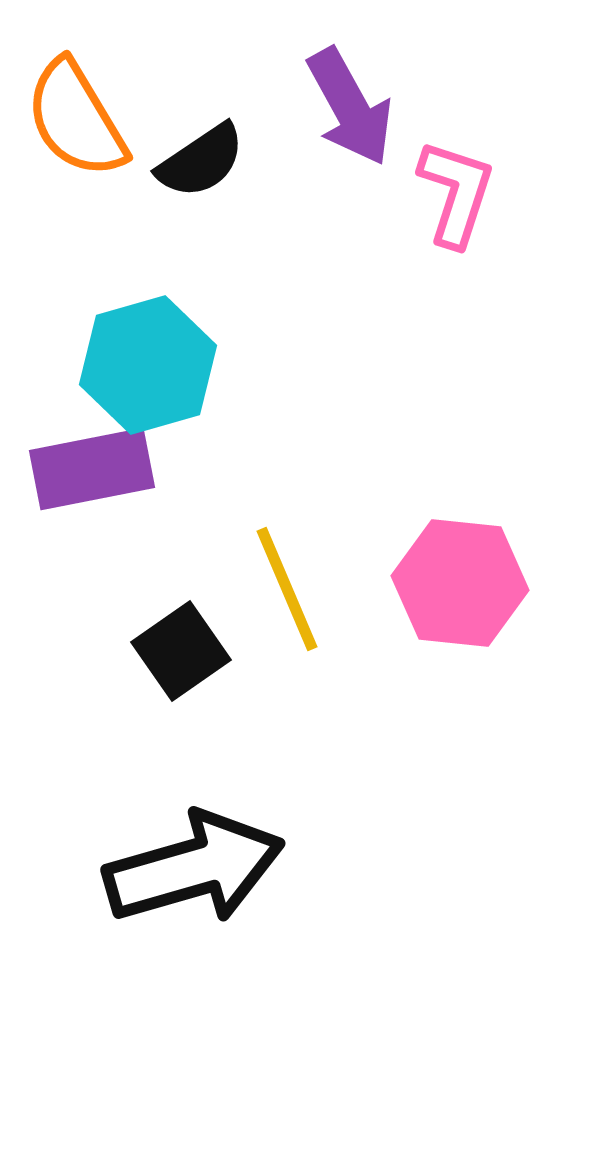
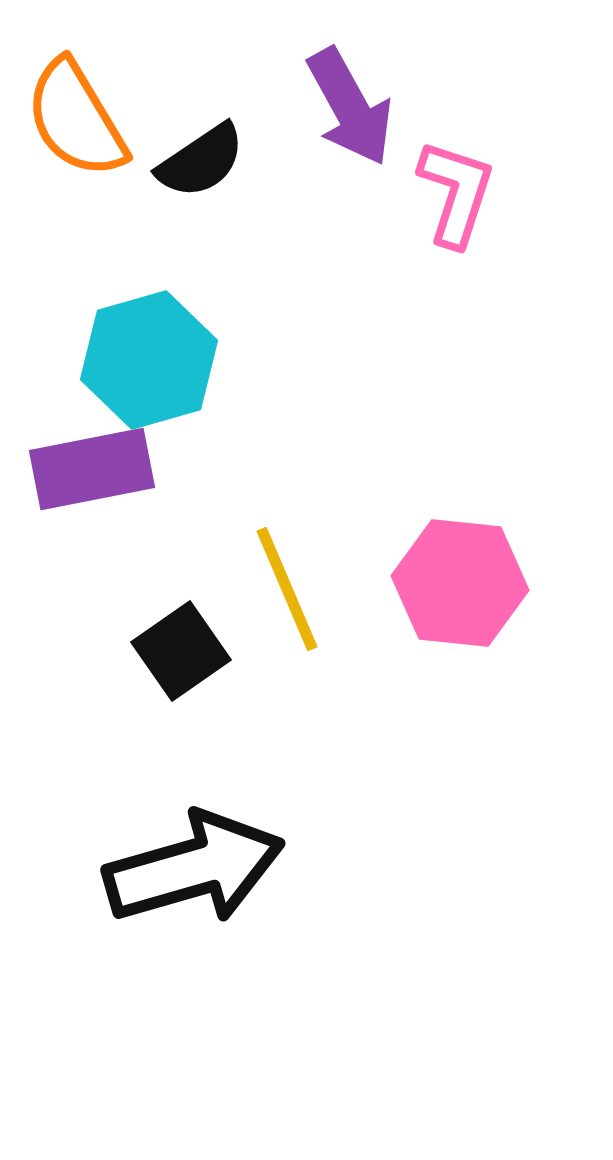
cyan hexagon: moved 1 px right, 5 px up
